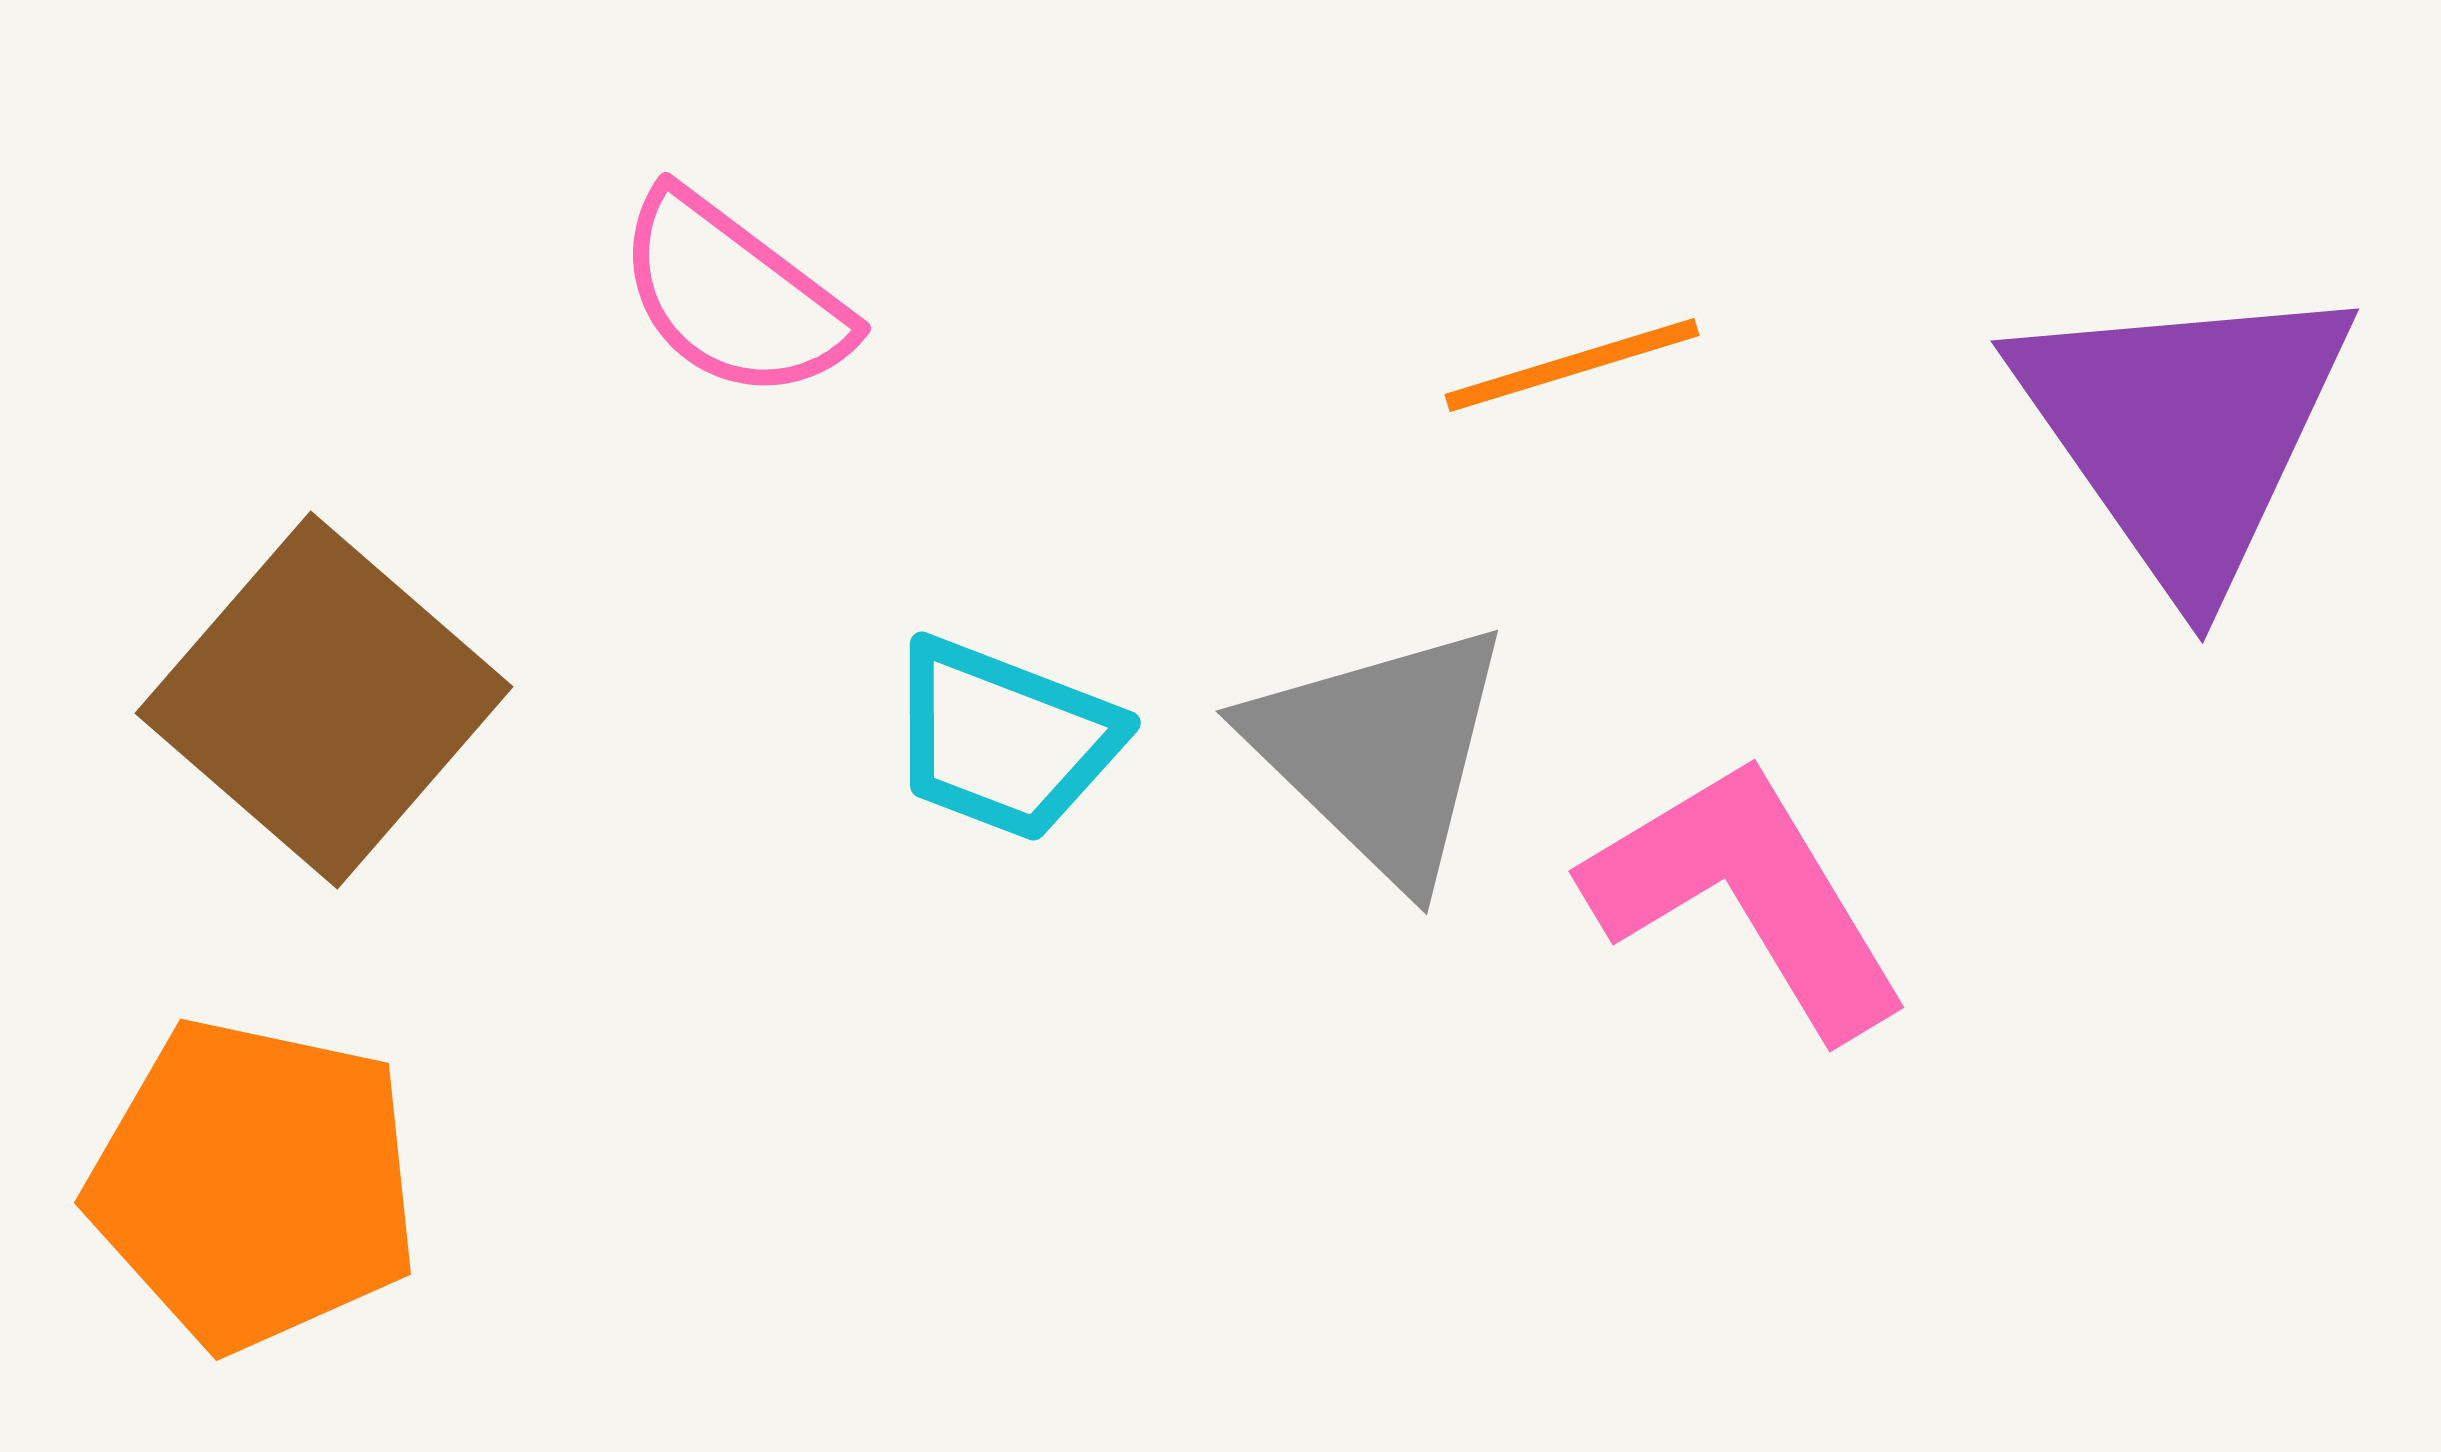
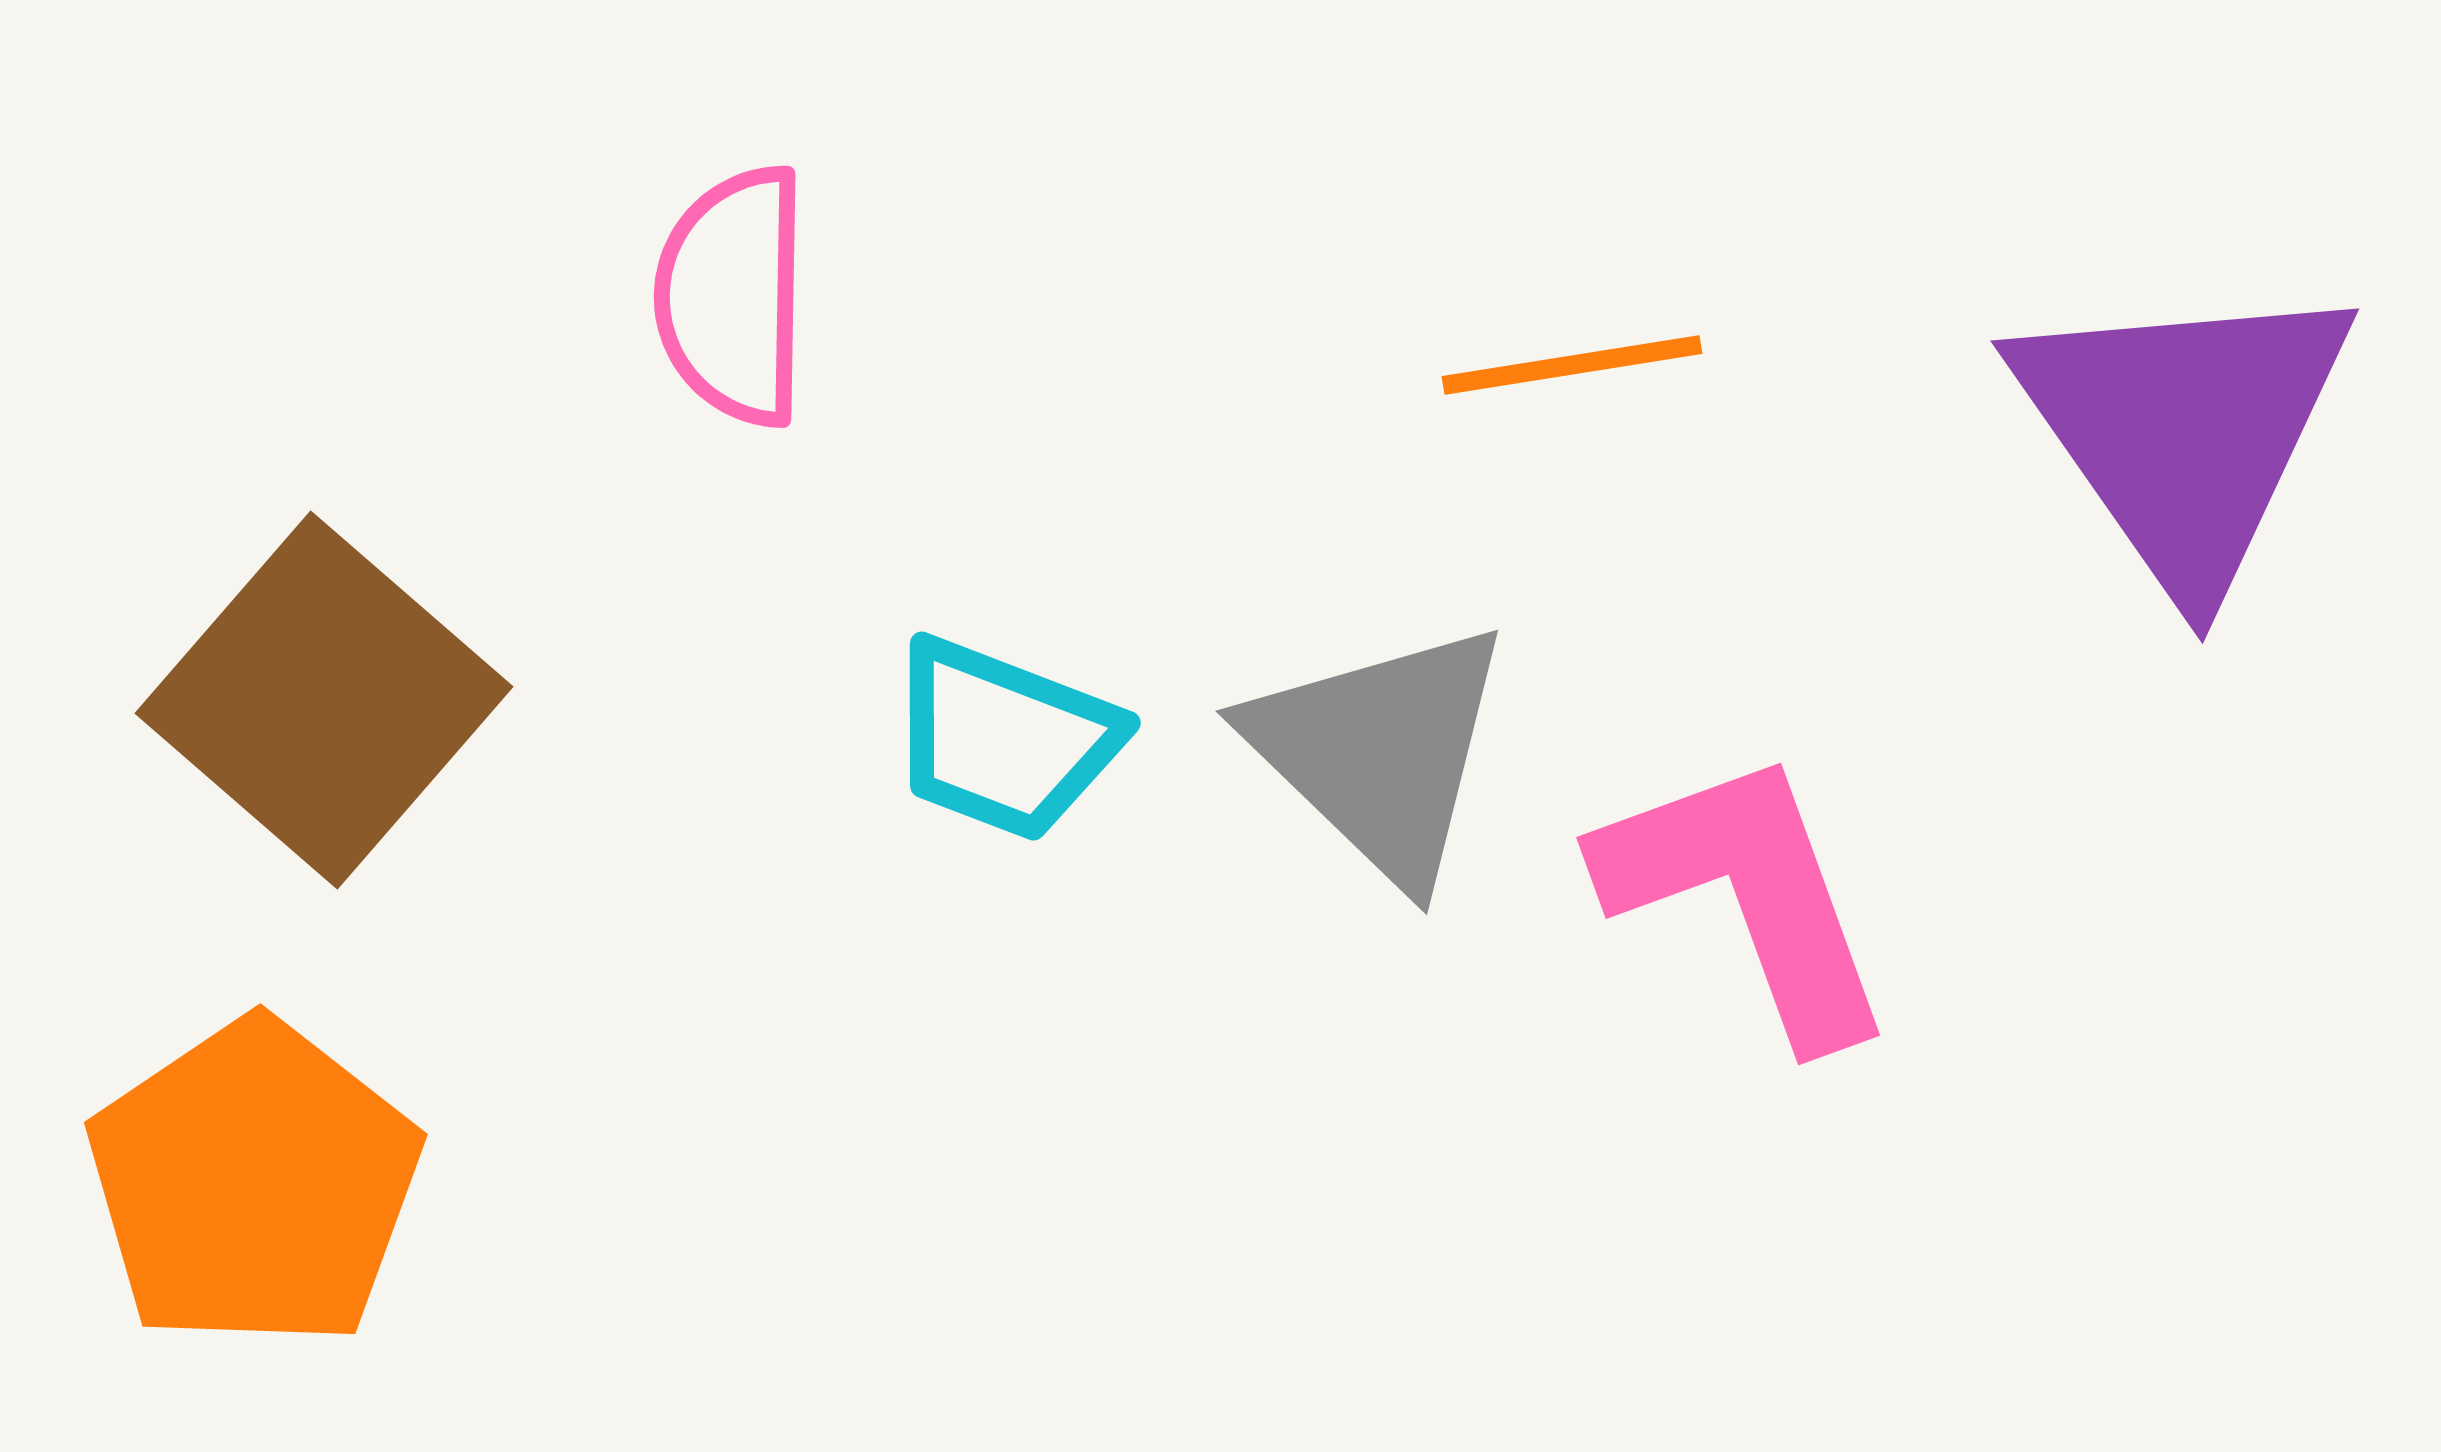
pink semicircle: rotated 54 degrees clockwise
orange line: rotated 8 degrees clockwise
pink L-shape: rotated 11 degrees clockwise
orange pentagon: rotated 26 degrees clockwise
